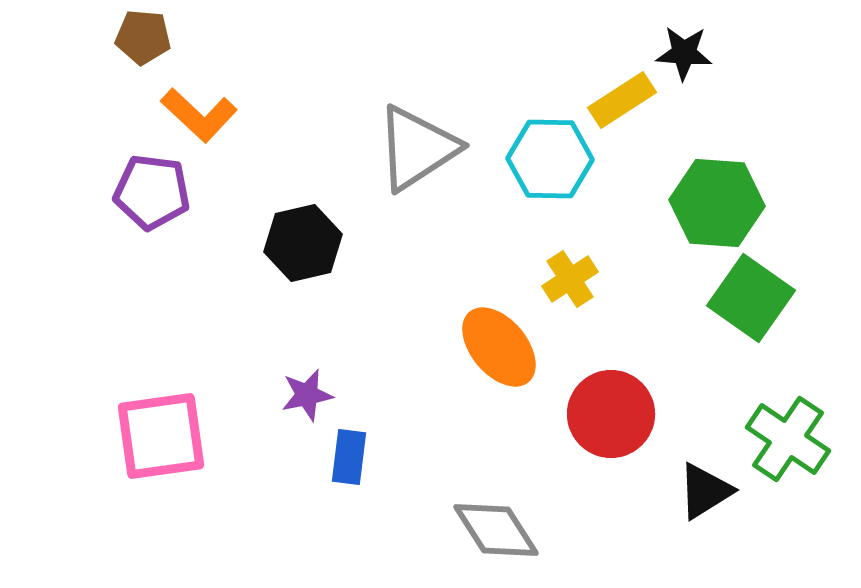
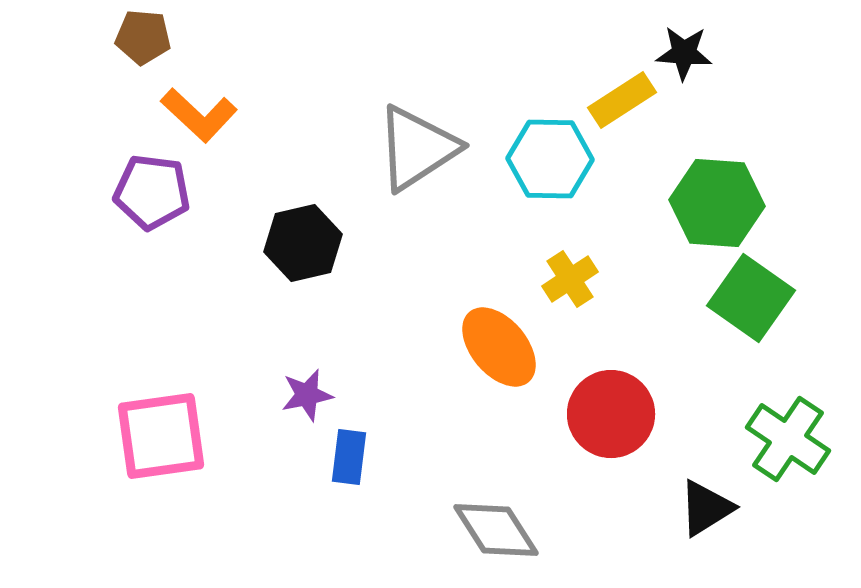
black triangle: moved 1 px right, 17 px down
